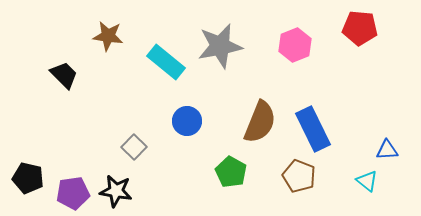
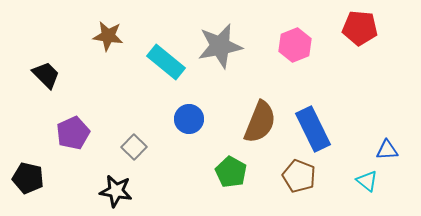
black trapezoid: moved 18 px left
blue circle: moved 2 px right, 2 px up
purple pentagon: moved 60 px up; rotated 16 degrees counterclockwise
